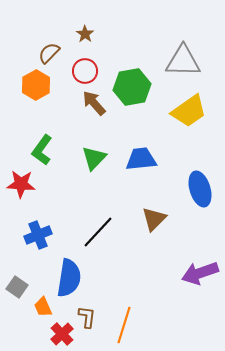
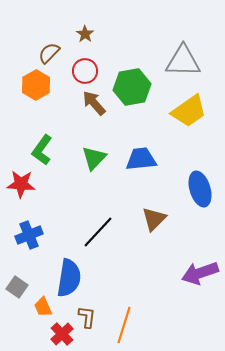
blue cross: moved 9 px left
